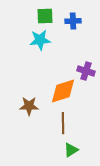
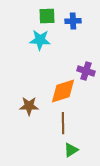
green square: moved 2 px right
cyan star: rotated 10 degrees clockwise
